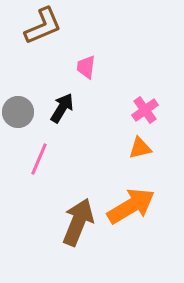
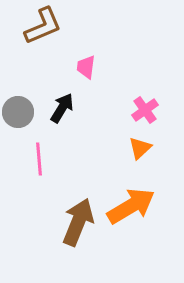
orange triangle: rotated 30 degrees counterclockwise
pink line: rotated 28 degrees counterclockwise
